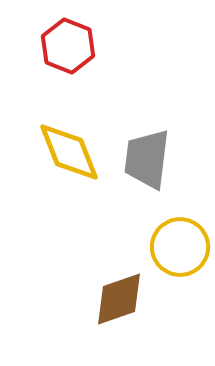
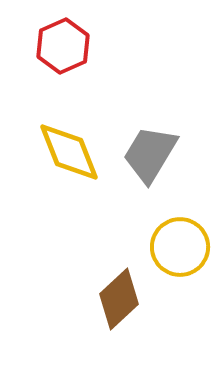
red hexagon: moved 5 px left; rotated 14 degrees clockwise
gray trapezoid: moved 3 px right, 5 px up; rotated 24 degrees clockwise
brown diamond: rotated 24 degrees counterclockwise
